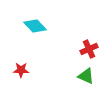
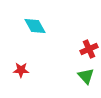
cyan diamond: rotated 15 degrees clockwise
green triangle: rotated 24 degrees clockwise
